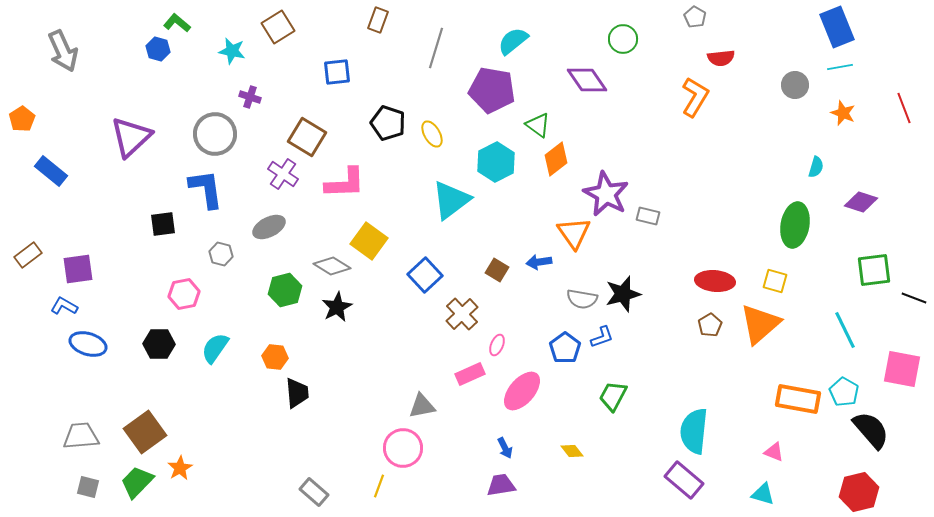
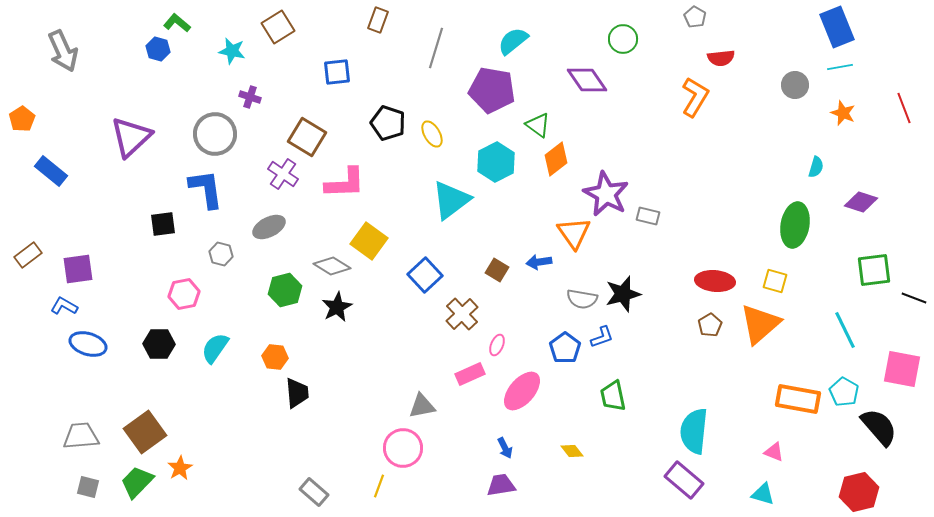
green trapezoid at (613, 396): rotated 40 degrees counterclockwise
black semicircle at (871, 430): moved 8 px right, 3 px up
